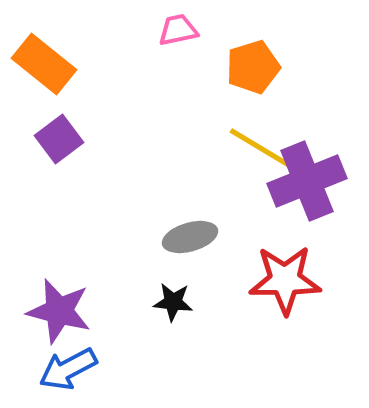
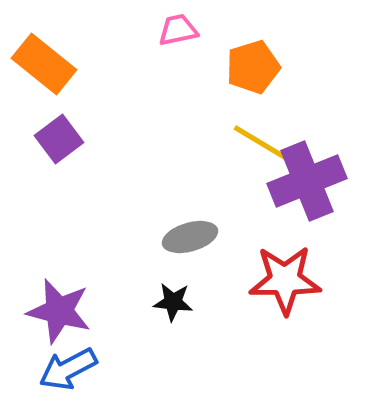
yellow line: moved 4 px right, 3 px up
